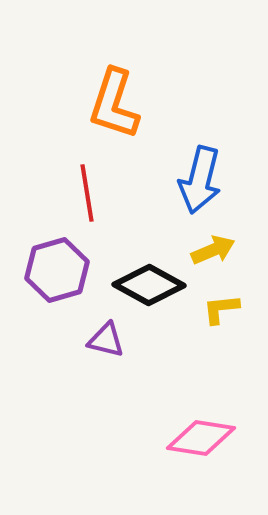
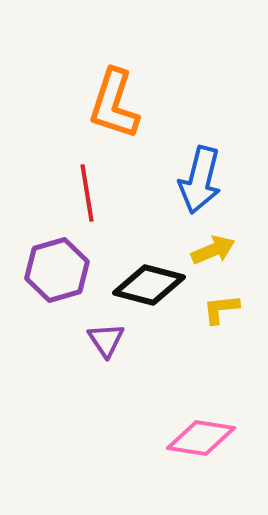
black diamond: rotated 14 degrees counterclockwise
purple triangle: rotated 42 degrees clockwise
